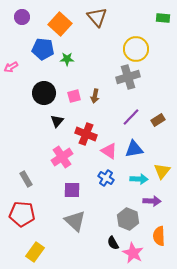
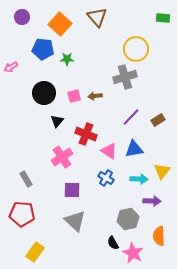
gray cross: moved 3 px left
brown arrow: rotated 72 degrees clockwise
gray hexagon: rotated 25 degrees clockwise
